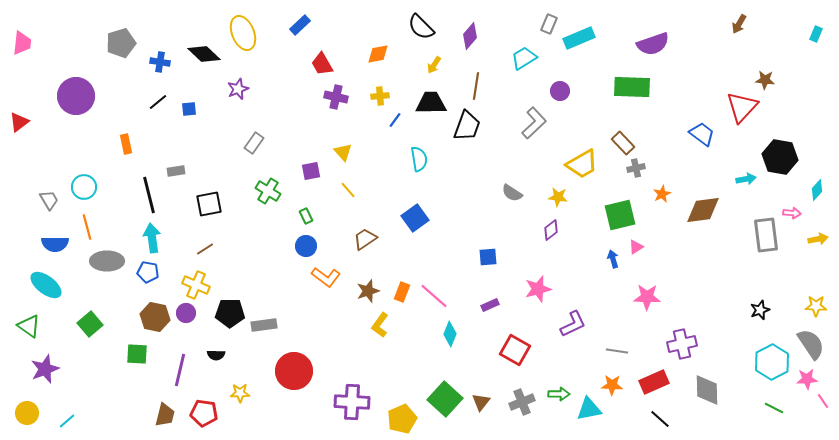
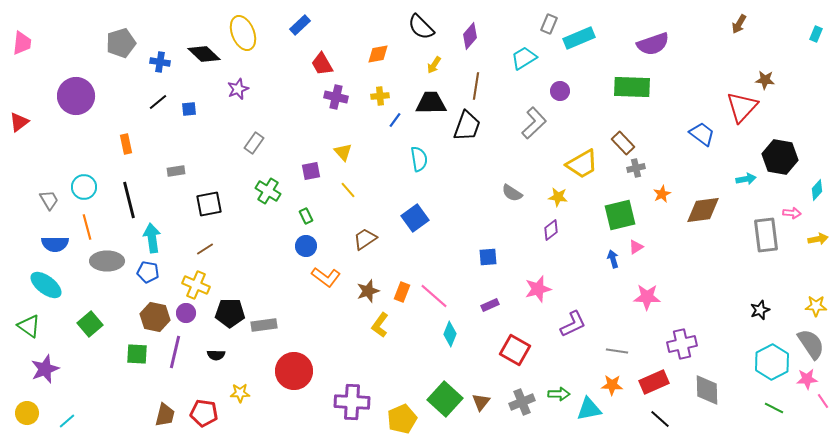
black line at (149, 195): moved 20 px left, 5 px down
purple line at (180, 370): moved 5 px left, 18 px up
